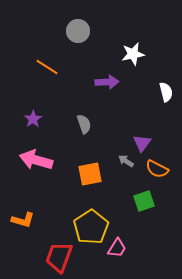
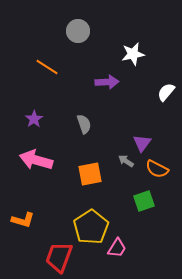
white semicircle: rotated 126 degrees counterclockwise
purple star: moved 1 px right
